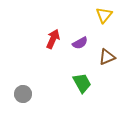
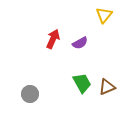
brown triangle: moved 30 px down
gray circle: moved 7 px right
